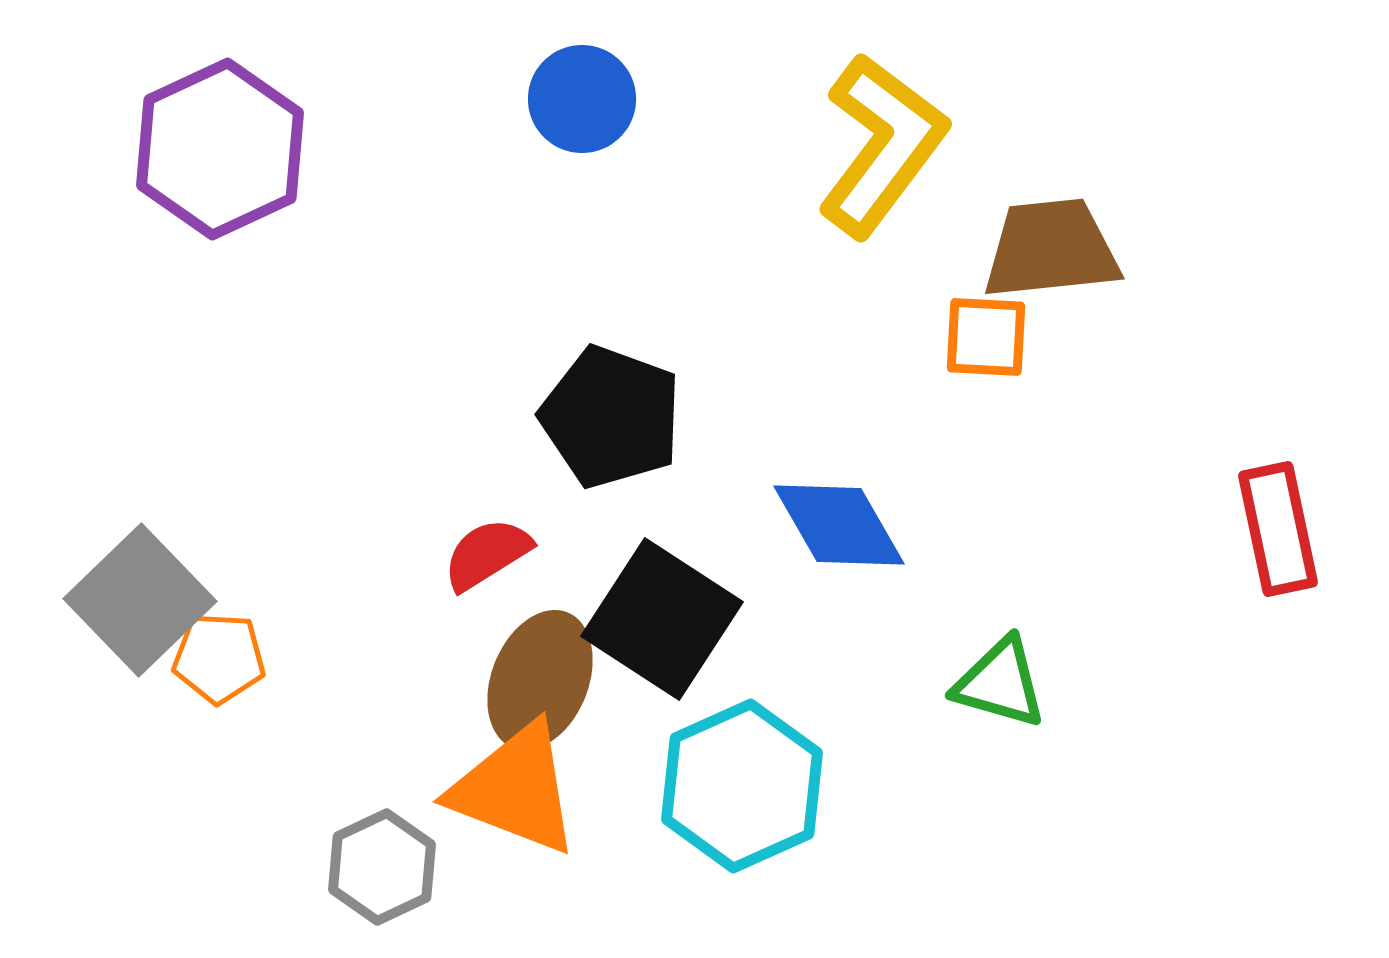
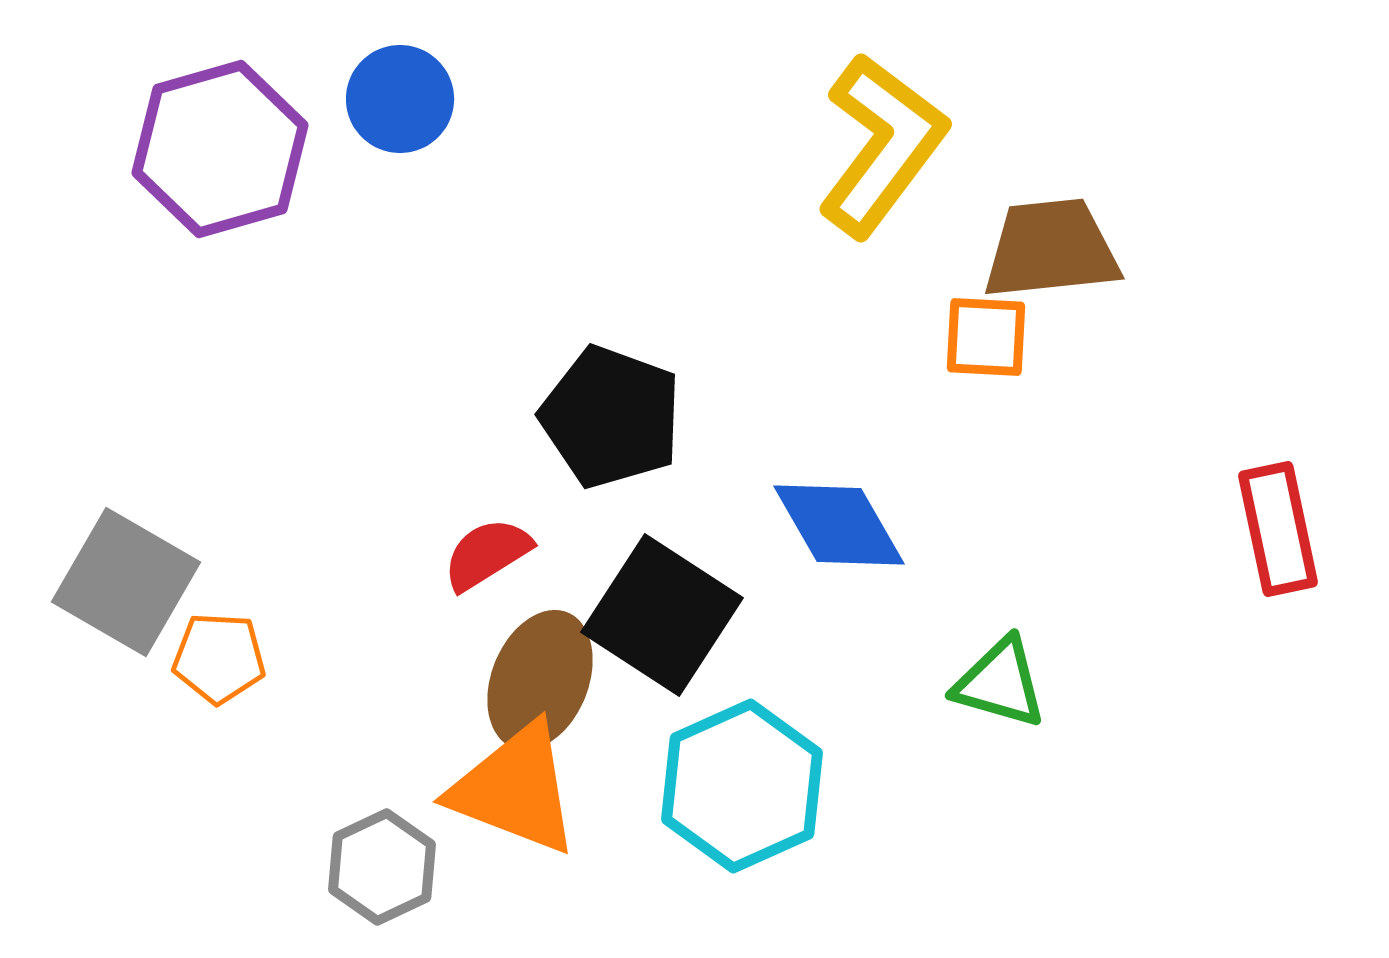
blue circle: moved 182 px left
purple hexagon: rotated 9 degrees clockwise
gray square: moved 14 px left, 18 px up; rotated 16 degrees counterclockwise
black square: moved 4 px up
